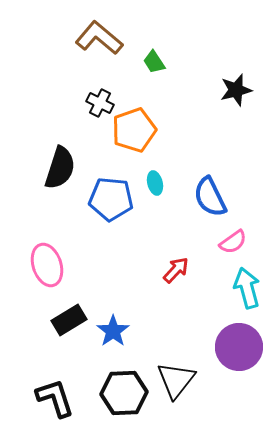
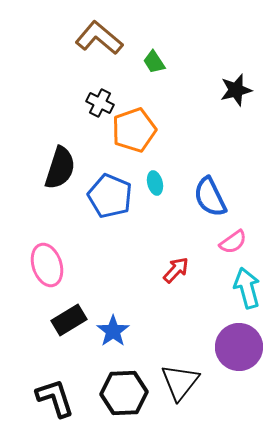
blue pentagon: moved 1 px left, 3 px up; rotated 18 degrees clockwise
black triangle: moved 4 px right, 2 px down
